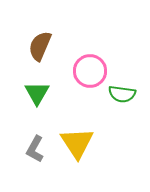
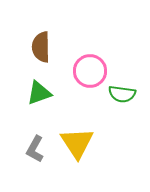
brown semicircle: moved 1 px right, 1 px down; rotated 24 degrees counterclockwise
green triangle: moved 2 px right; rotated 40 degrees clockwise
